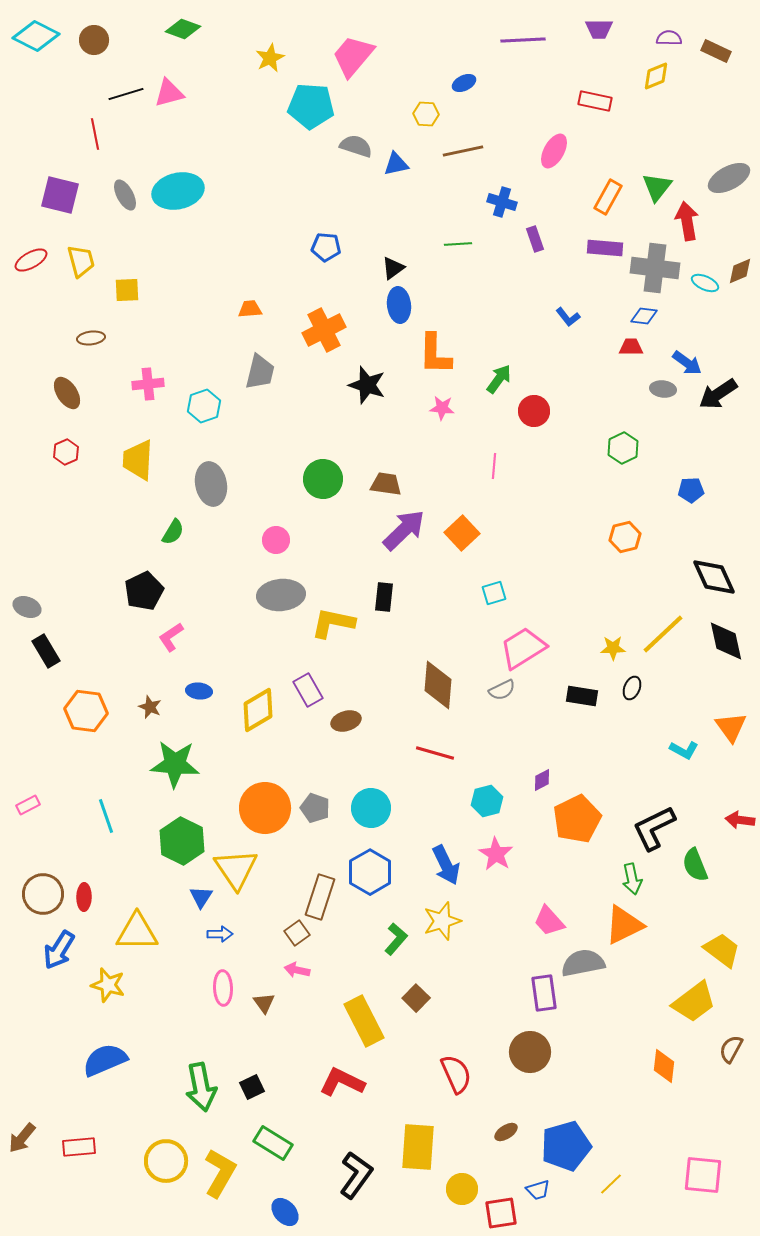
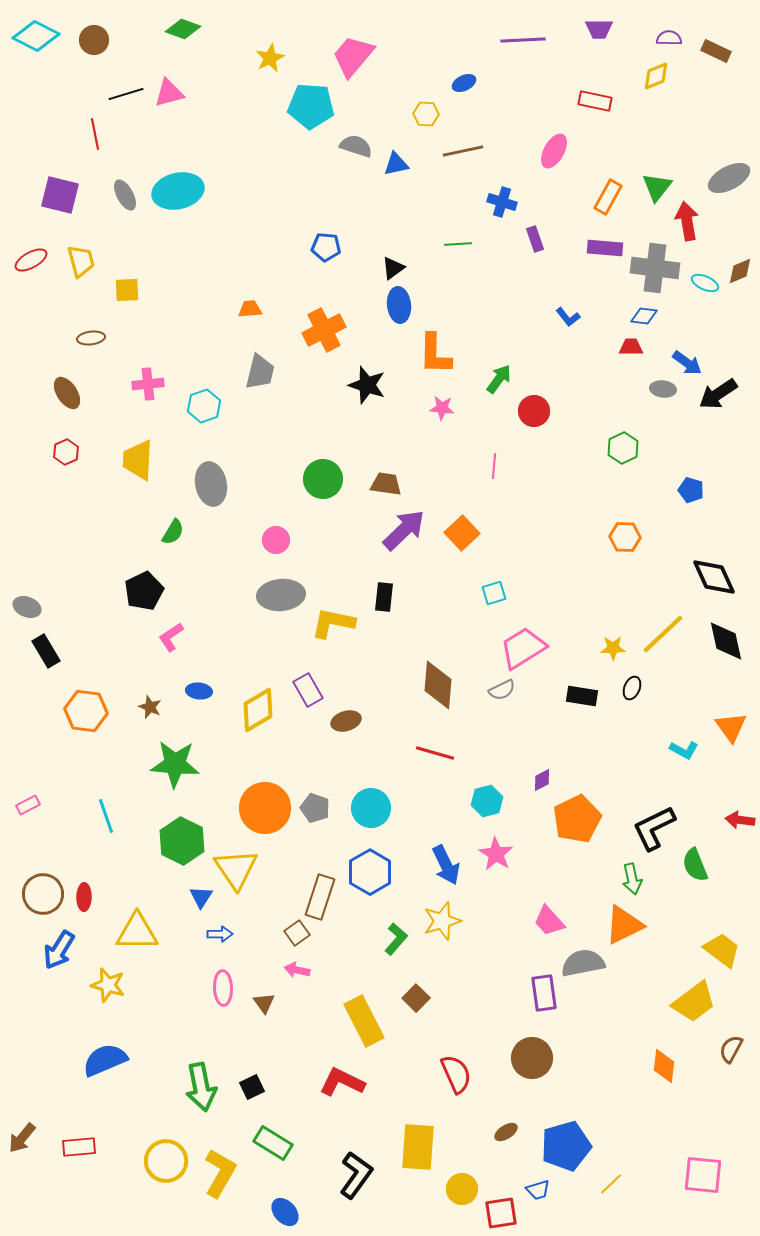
blue pentagon at (691, 490): rotated 20 degrees clockwise
orange hexagon at (625, 537): rotated 16 degrees clockwise
brown circle at (530, 1052): moved 2 px right, 6 px down
